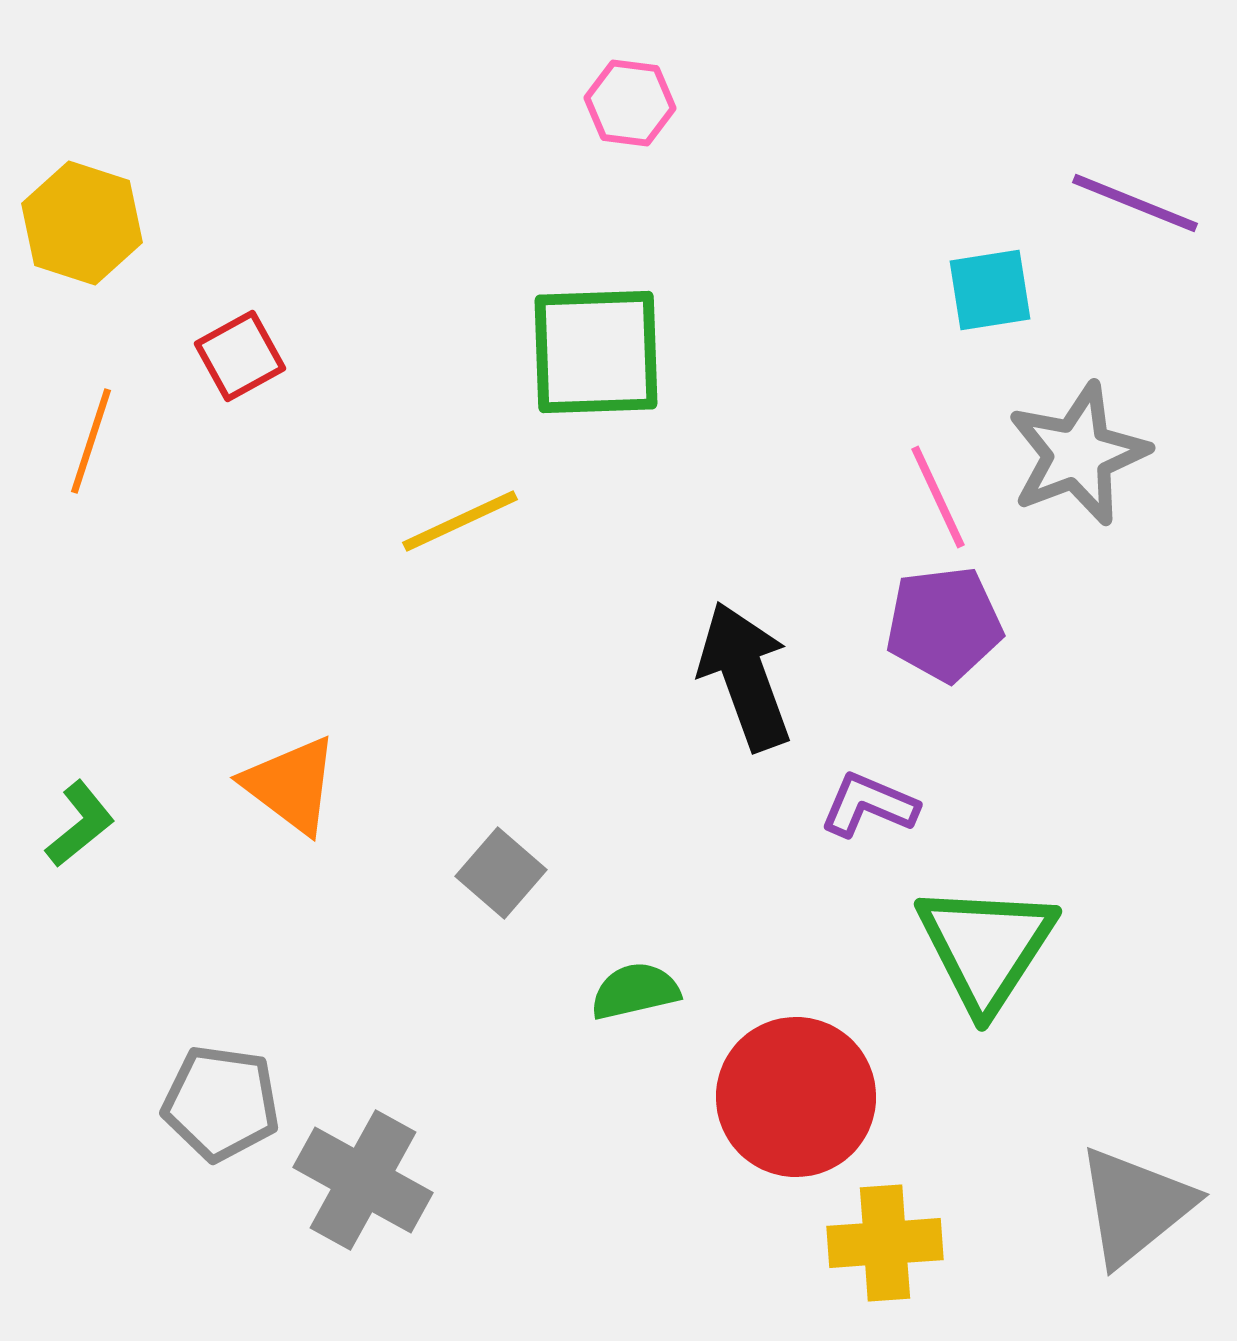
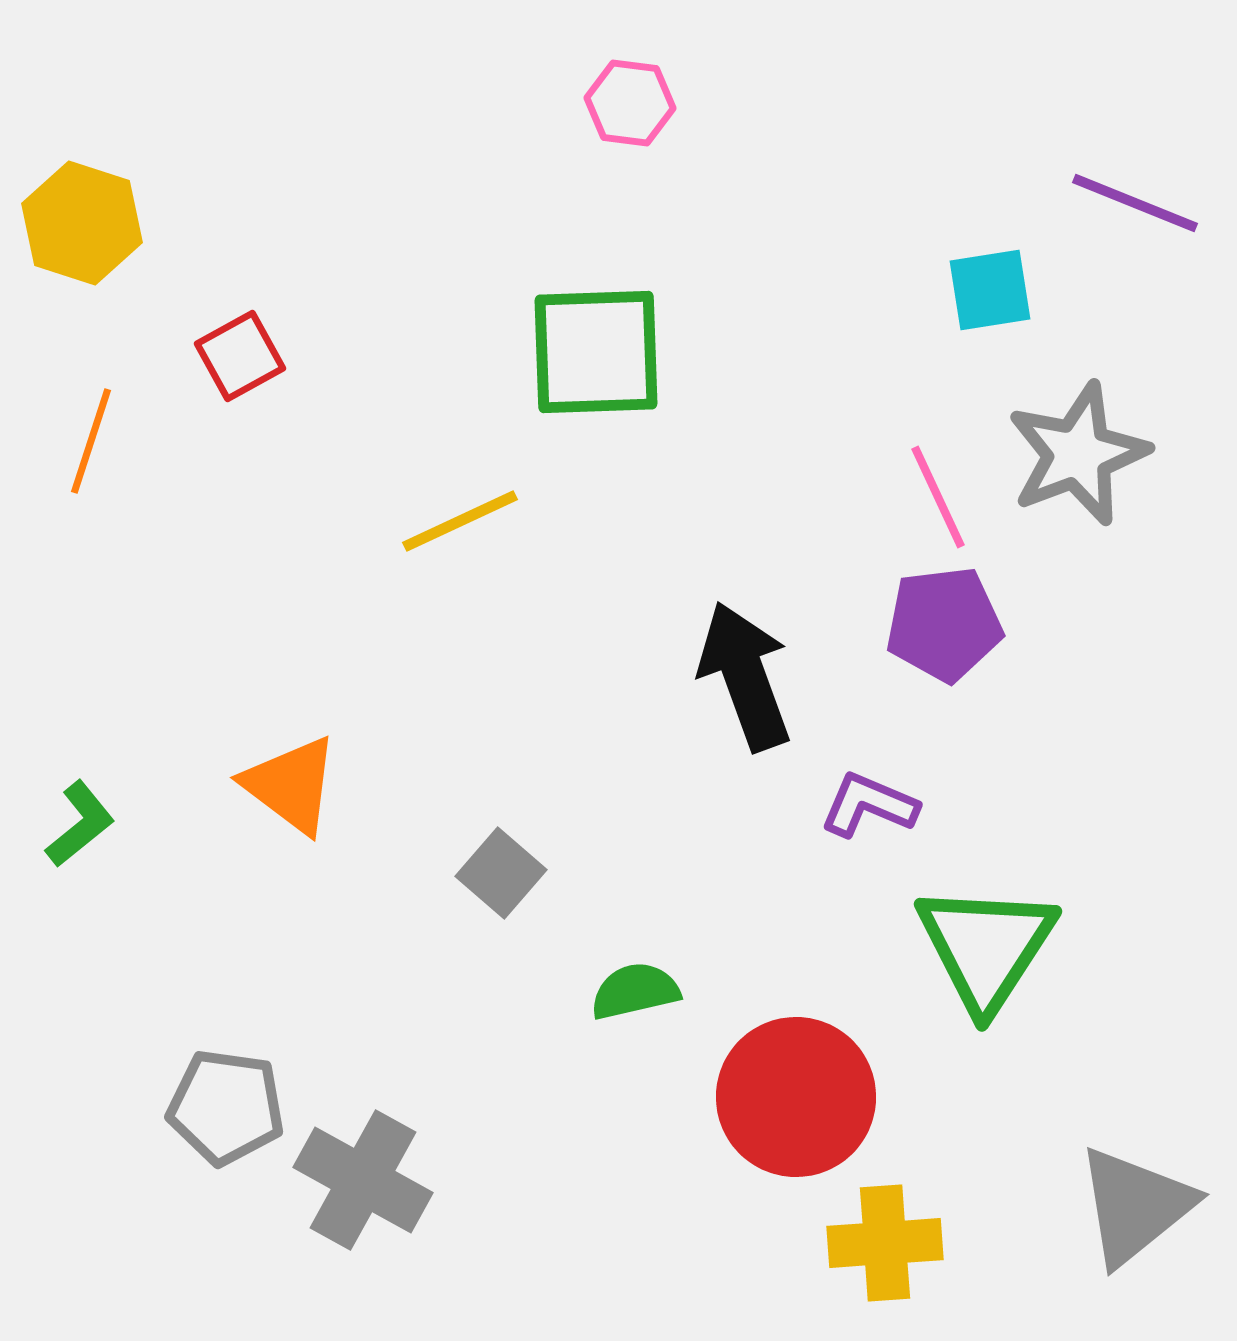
gray pentagon: moved 5 px right, 4 px down
